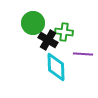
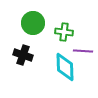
black cross: moved 25 px left, 15 px down; rotated 12 degrees counterclockwise
purple line: moved 3 px up
cyan diamond: moved 9 px right
